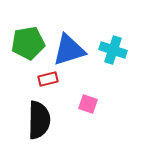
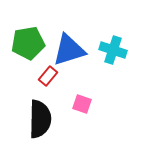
red rectangle: moved 3 px up; rotated 36 degrees counterclockwise
pink square: moved 6 px left
black semicircle: moved 1 px right, 1 px up
